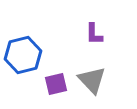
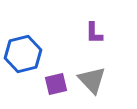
purple L-shape: moved 1 px up
blue hexagon: moved 1 px up
